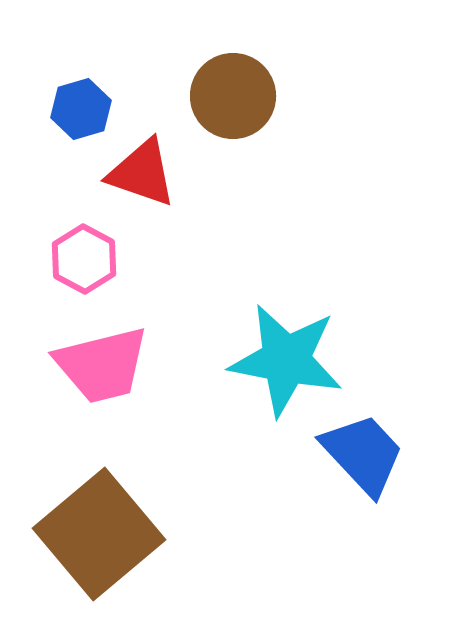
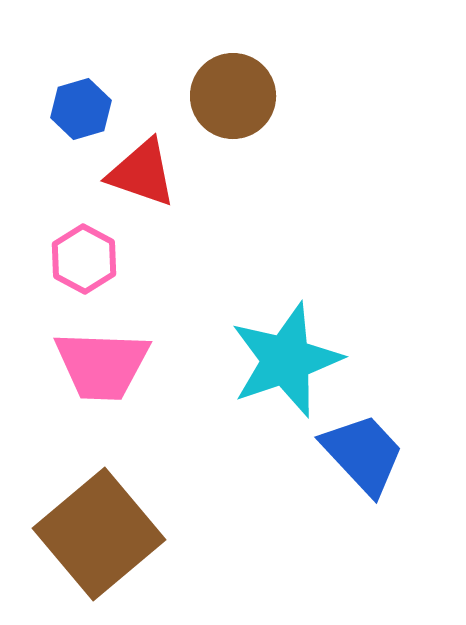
cyan star: rotated 30 degrees counterclockwise
pink trapezoid: rotated 16 degrees clockwise
